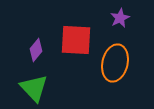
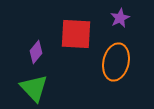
red square: moved 6 px up
purple diamond: moved 2 px down
orange ellipse: moved 1 px right, 1 px up
